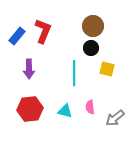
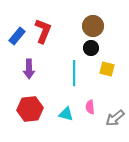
cyan triangle: moved 1 px right, 3 px down
